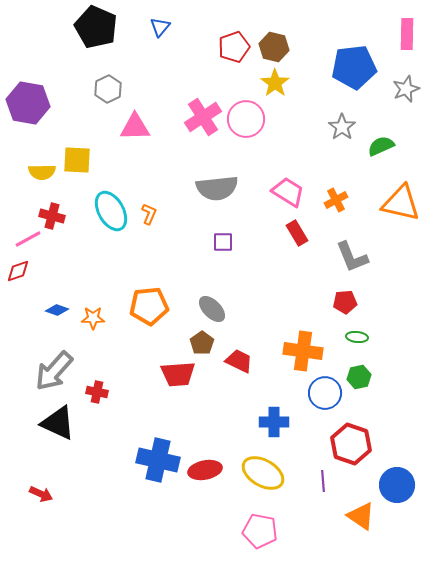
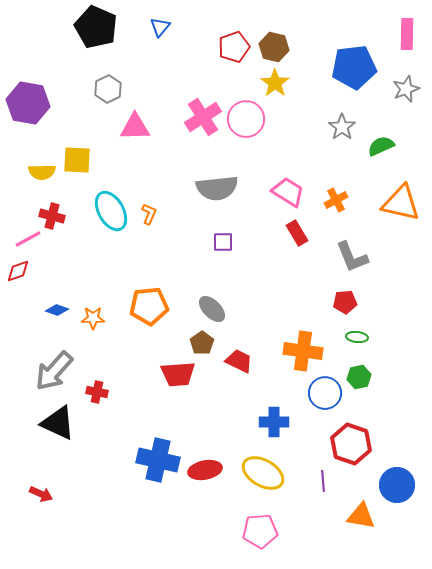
orange triangle at (361, 516): rotated 24 degrees counterclockwise
pink pentagon at (260, 531): rotated 16 degrees counterclockwise
